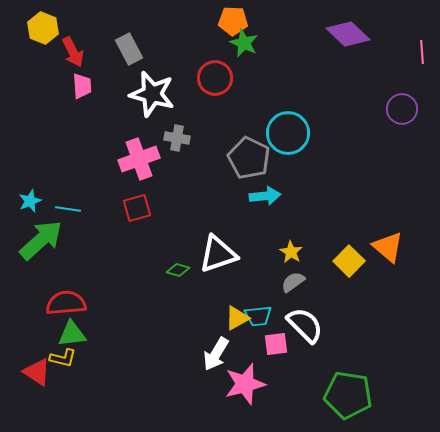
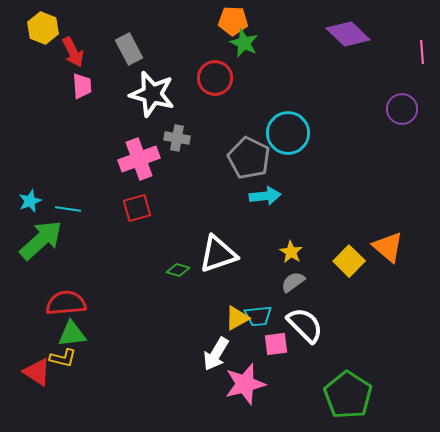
green pentagon: rotated 24 degrees clockwise
